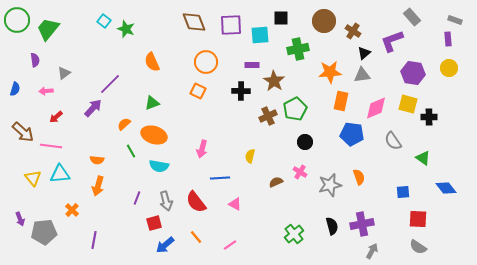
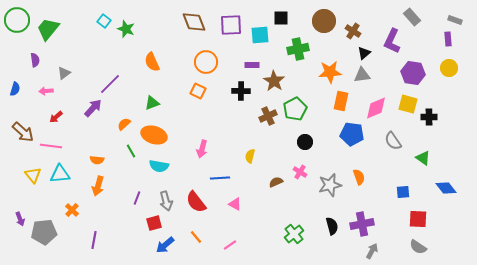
purple L-shape at (392, 41): rotated 45 degrees counterclockwise
yellow triangle at (33, 178): moved 3 px up
